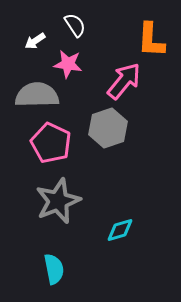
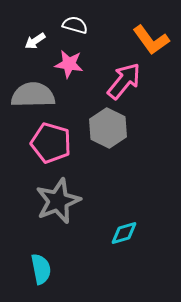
white semicircle: rotated 40 degrees counterclockwise
orange L-shape: rotated 39 degrees counterclockwise
pink star: moved 1 px right
gray semicircle: moved 4 px left
gray hexagon: rotated 15 degrees counterclockwise
pink pentagon: rotated 9 degrees counterclockwise
cyan diamond: moved 4 px right, 3 px down
cyan semicircle: moved 13 px left
